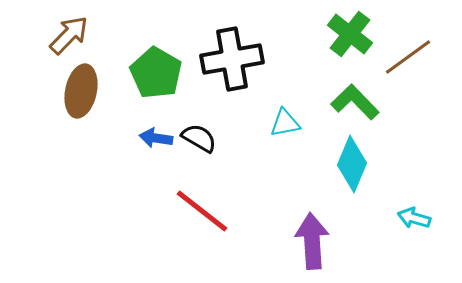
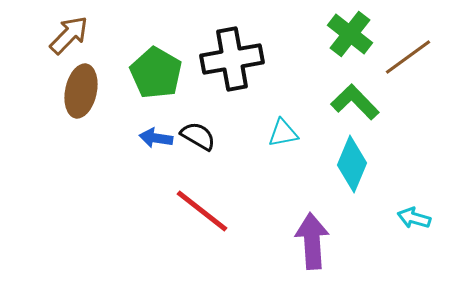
cyan triangle: moved 2 px left, 10 px down
black semicircle: moved 1 px left, 2 px up
